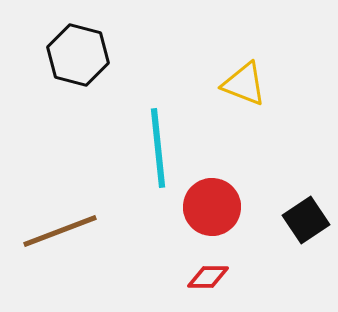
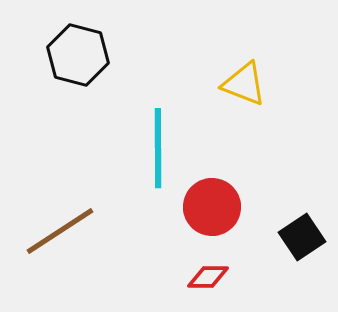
cyan line: rotated 6 degrees clockwise
black square: moved 4 px left, 17 px down
brown line: rotated 12 degrees counterclockwise
